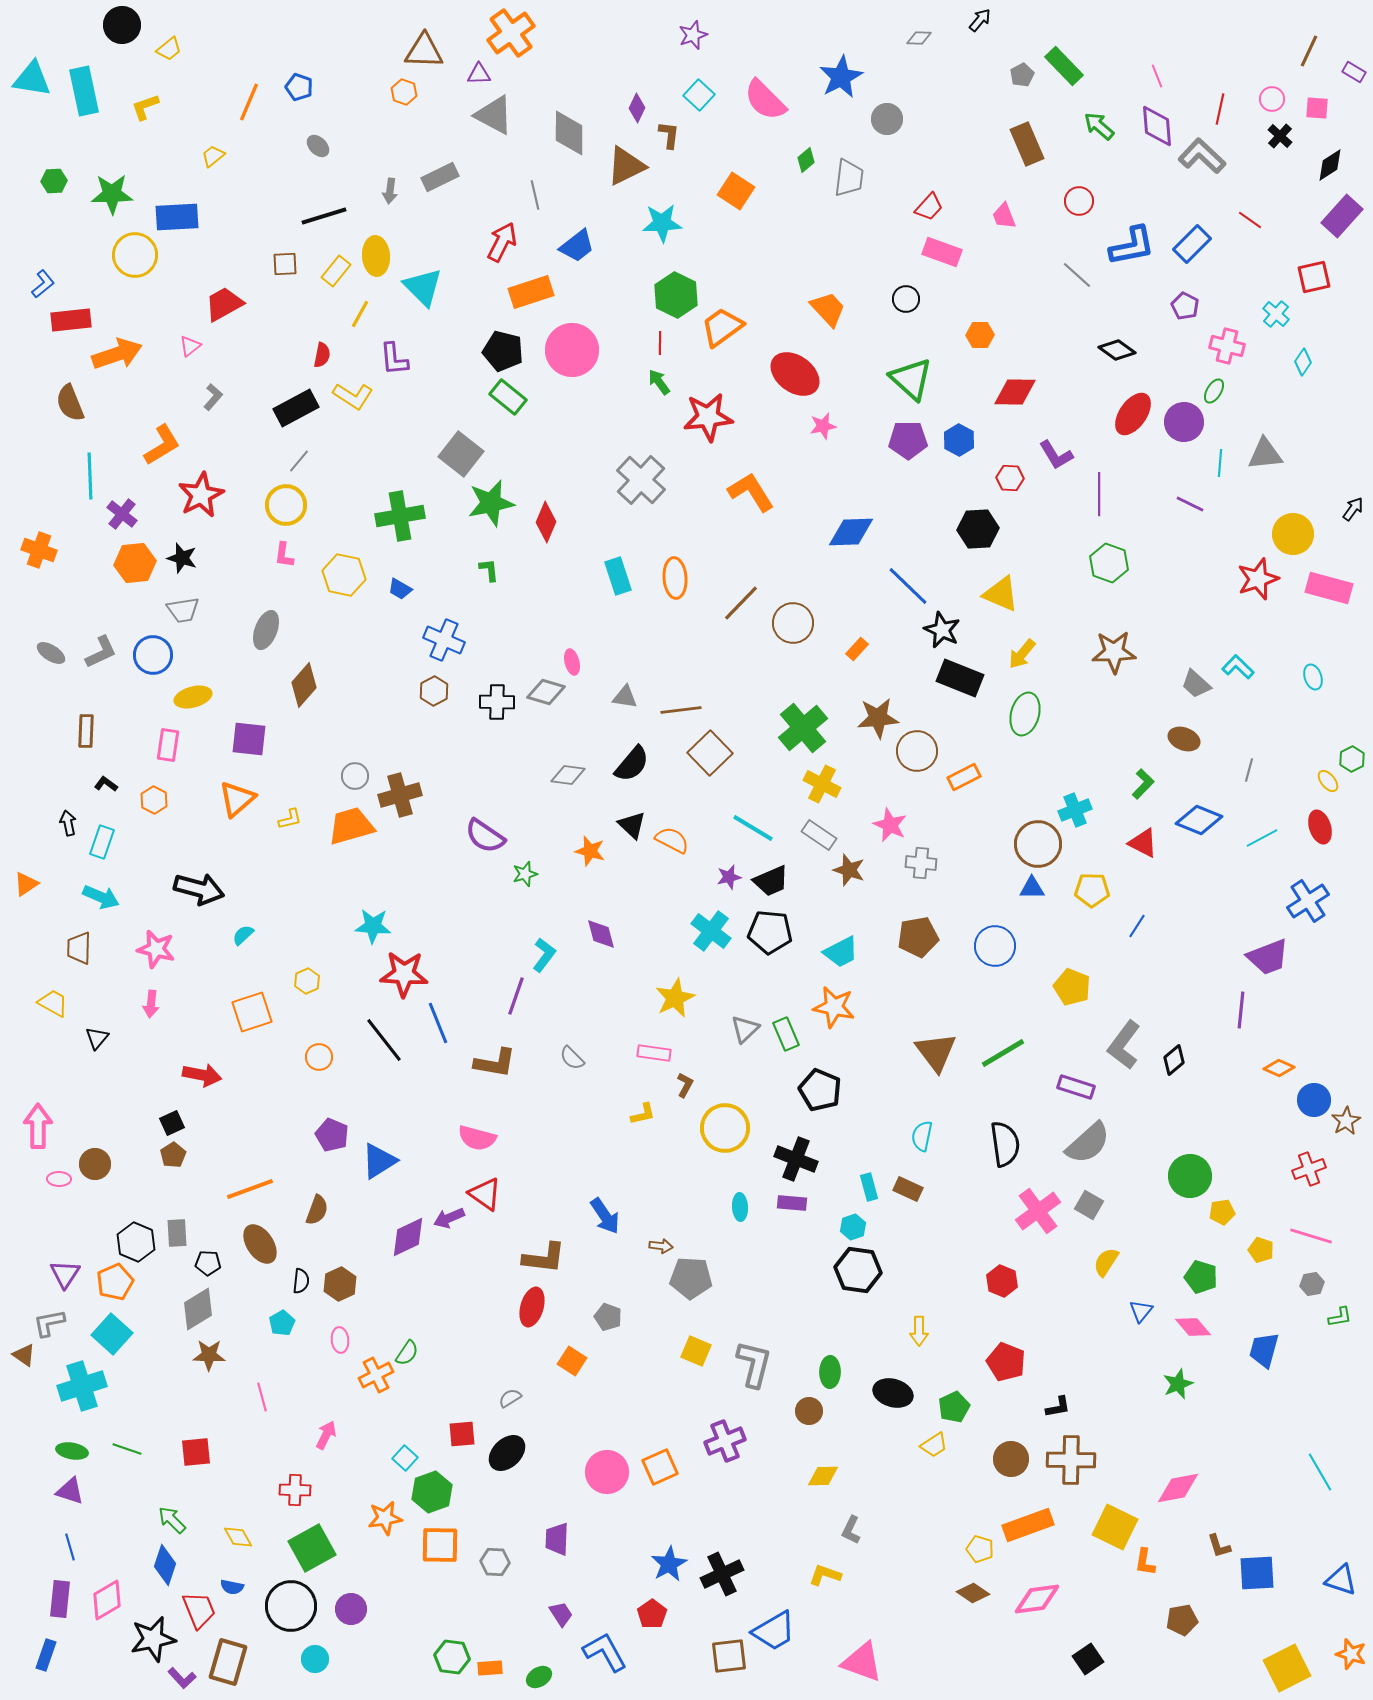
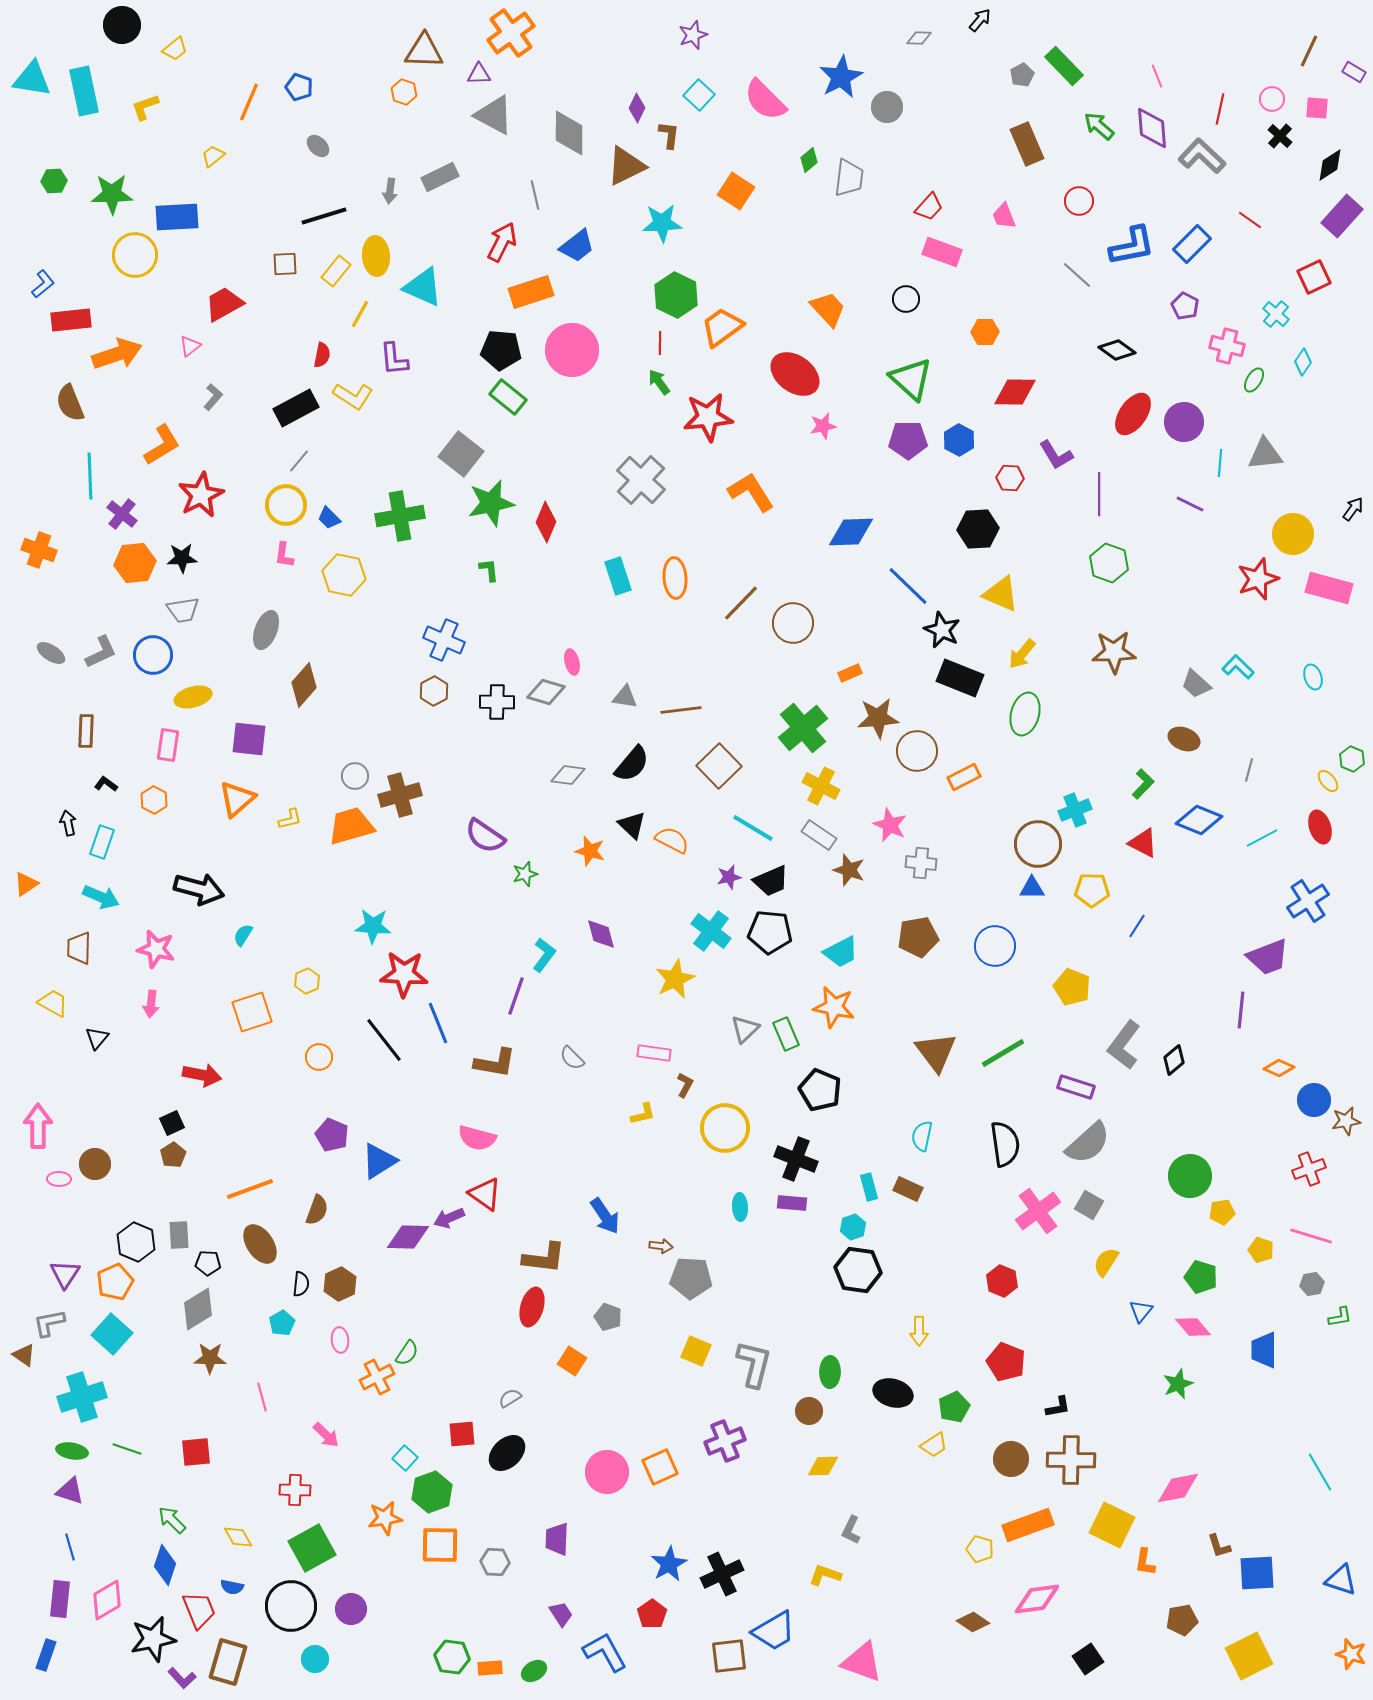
yellow trapezoid at (169, 49): moved 6 px right
gray circle at (887, 119): moved 12 px up
purple diamond at (1157, 126): moved 5 px left, 2 px down
green diamond at (806, 160): moved 3 px right
red square at (1314, 277): rotated 12 degrees counterclockwise
cyan triangle at (423, 287): rotated 21 degrees counterclockwise
orange hexagon at (980, 335): moved 5 px right, 3 px up
black pentagon at (503, 351): moved 2 px left, 1 px up; rotated 9 degrees counterclockwise
green ellipse at (1214, 391): moved 40 px right, 11 px up
black star at (182, 558): rotated 20 degrees counterclockwise
blue trapezoid at (400, 589): moved 71 px left, 71 px up; rotated 15 degrees clockwise
orange rectangle at (857, 649): moved 7 px left, 24 px down; rotated 25 degrees clockwise
brown square at (710, 753): moved 9 px right, 13 px down
green hexagon at (1352, 759): rotated 10 degrees counterclockwise
yellow cross at (822, 784): moved 1 px left, 2 px down
cyan semicircle at (243, 935): rotated 15 degrees counterclockwise
yellow star at (675, 998): moved 19 px up
brown star at (1346, 1121): rotated 20 degrees clockwise
gray rectangle at (177, 1233): moved 2 px right, 2 px down
purple diamond at (408, 1237): rotated 27 degrees clockwise
black semicircle at (301, 1281): moved 3 px down
blue trapezoid at (1264, 1350): rotated 15 degrees counterclockwise
brown star at (209, 1355): moved 1 px right, 3 px down
orange cross at (376, 1375): moved 1 px right, 2 px down
cyan cross at (82, 1386): moved 11 px down
pink arrow at (326, 1435): rotated 108 degrees clockwise
yellow diamond at (823, 1476): moved 10 px up
yellow square at (1115, 1527): moved 3 px left, 2 px up
brown diamond at (973, 1593): moved 29 px down
yellow square at (1287, 1668): moved 38 px left, 12 px up
green ellipse at (539, 1677): moved 5 px left, 6 px up
